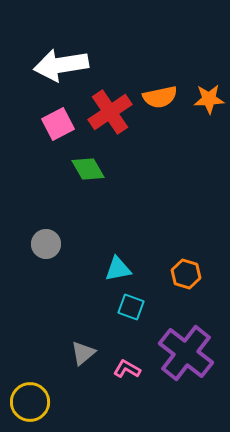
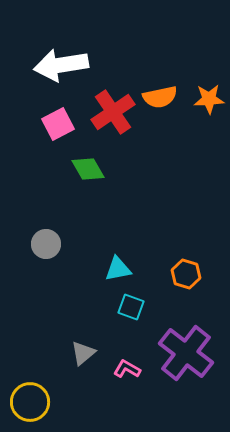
red cross: moved 3 px right
